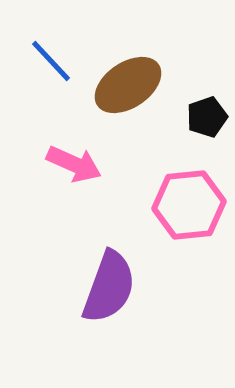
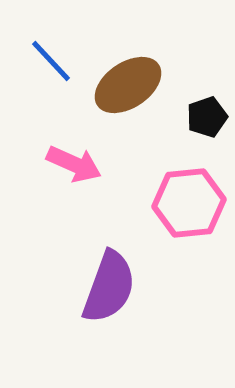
pink hexagon: moved 2 px up
